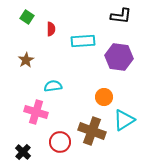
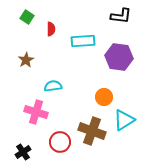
black cross: rotated 14 degrees clockwise
